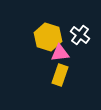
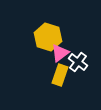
white cross: moved 2 px left, 27 px down
pink triangle: rotated 30 degrees counterclockwise
